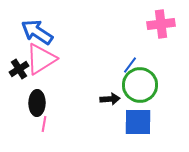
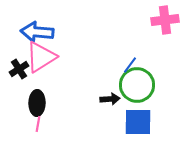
pink cross: moved 4 px right, 4 px up
blue arrow: rotated 28 degrees counterclockwise
pink triangle: moved 2 px up
green circle: moved 3 px left
pink line: moved 6 px left
